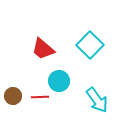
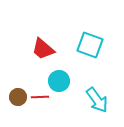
cyan square: rotated 24 degrees counterclockwise
brown circle: moved 5 px right, 1 px down
